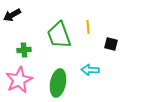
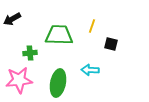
black arrow: moved 4 px down
yellow line: moved 4 px right, 1 px up; rotated 24 degrees clockwise
green trapezoid: rotated 112 degrees clockwise
green cross: moved 6 px right, 3 px down
pink star: rotated 20 degrees clockwise
